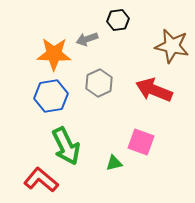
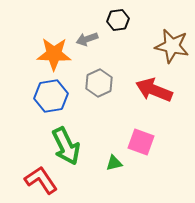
red L-shape: rotated 16 degrees clockwise
